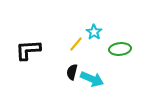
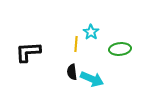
cyan star: moved 3 px left
yellow line: rotated 35 degrees counterclockwise
black L-shape: moved 2 px down
black semicircle: rotated 21 degrees counterclockwise
